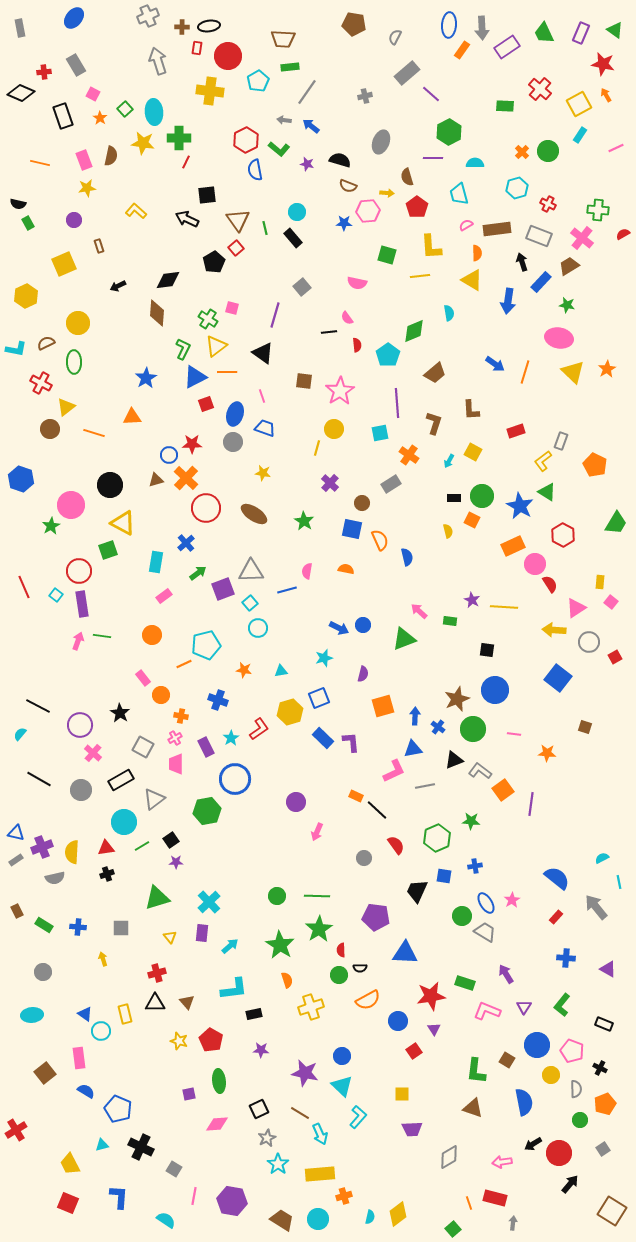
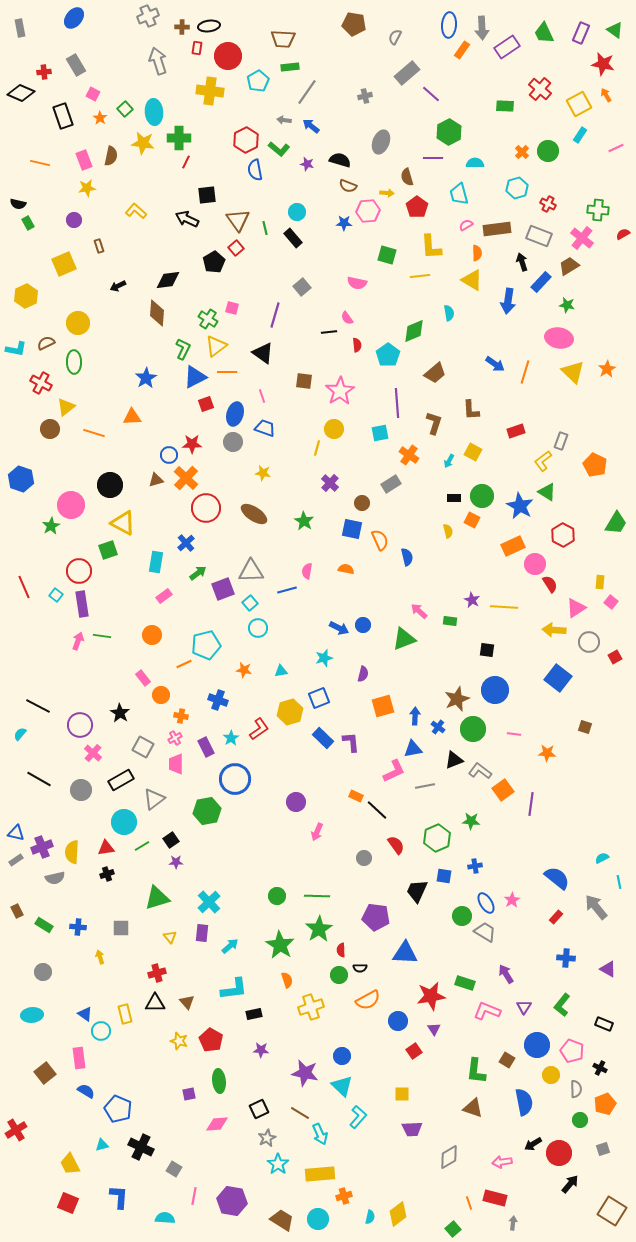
yellow arrow at (103, 959): moved 3 px left, 2 px up
gray square at (603, 1149): rotated 16 degrees clockwise
cyan semicircle at (166, 1220): moved 1 px left, 2 px up; rotated 30 degrees counterclockwise
